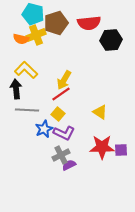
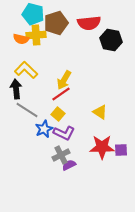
yellow cross: rotated 18 degrees clockwise
black hexagon: rotated 15 degrees clockwise
gray line: rotated 30 degrees clockwise
